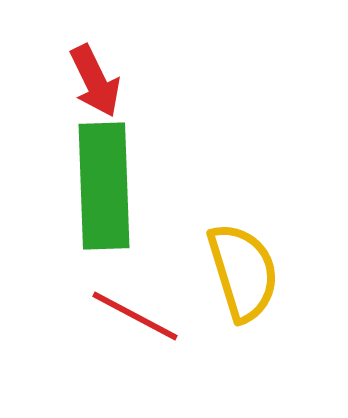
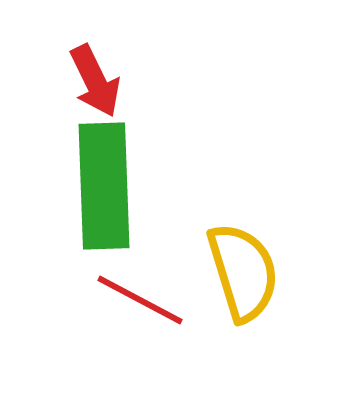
red line: moved 5 px right, 16 px up
